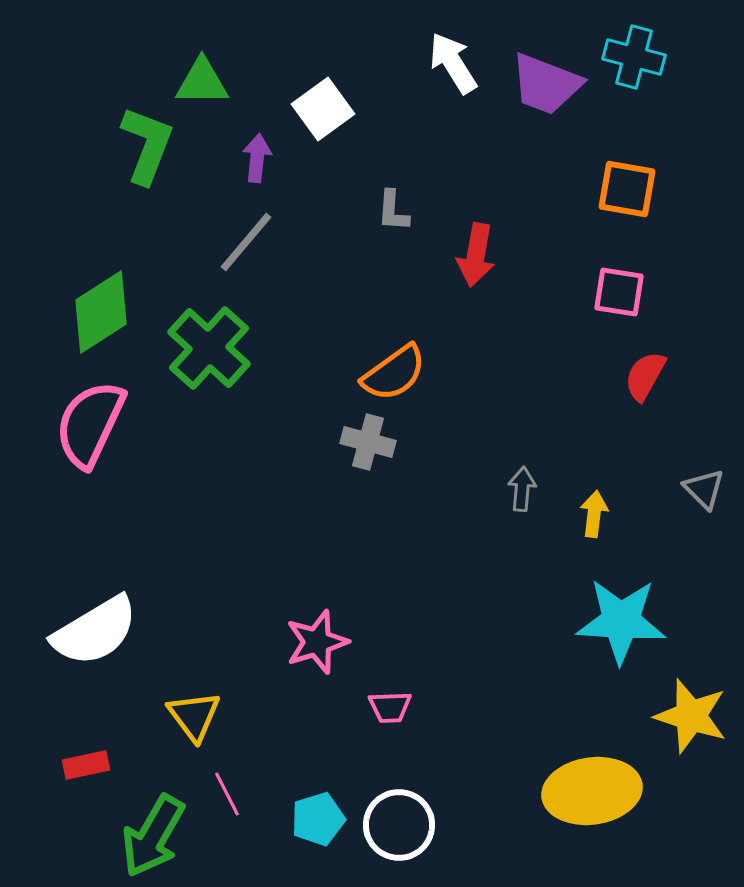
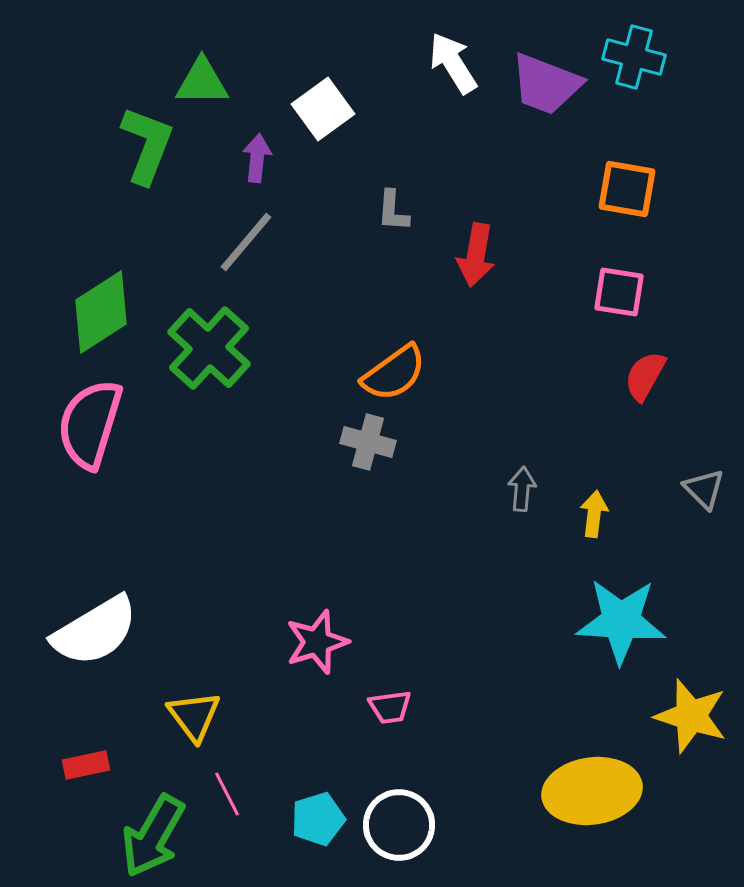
pink semicircle: rotated 8 degrees counterclockwise
pink trapezoid: rotated 6 degrees counterclockwise
